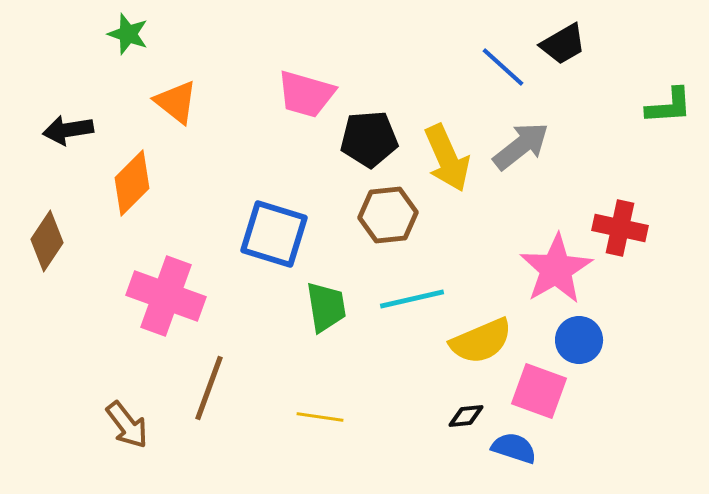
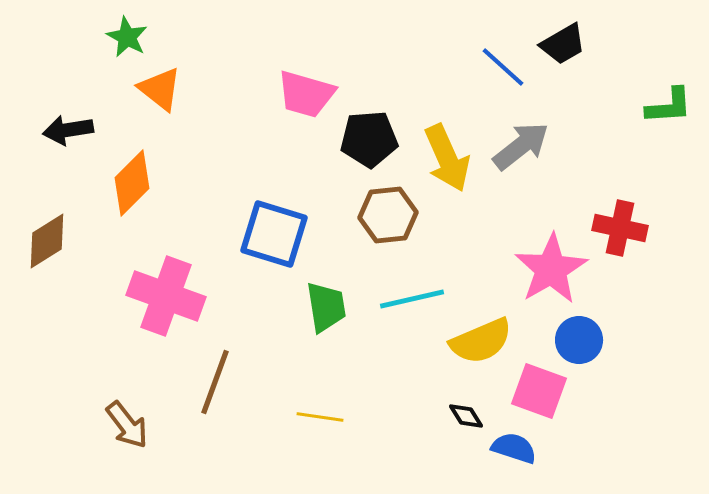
green star: moved 1 px left, 3 px down; rotated 9 degrees clockwise
orange triangle: moved 16 px left, 13 px up
brown diamond: rotated 24 degrees clockwise
pink star: moved 5 px left
brown line: moved 6 px right, 6 px up
black diamond: rotated 63 degrees clockwise
